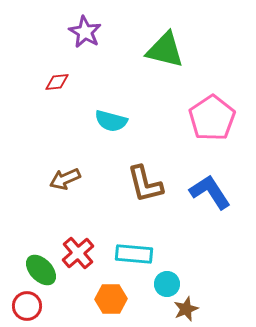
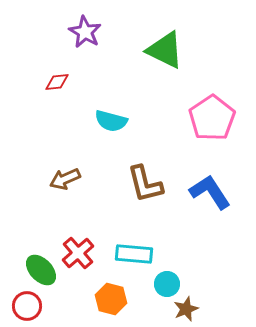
green triangle: rotated 12 degrees clockwise
orange hexagon: rotated 16 degrees clockwise
